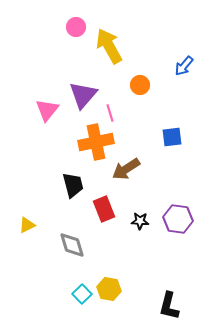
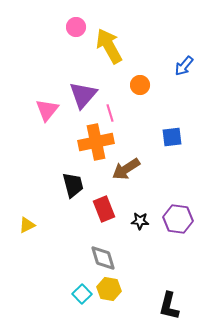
gray diamond: moved 31 px right, 13 px down
